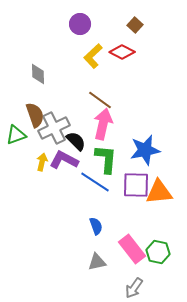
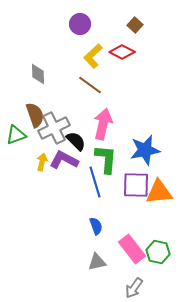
brown line: moved 10 px left, 15 px up
blue line: rotated 40 degrees clockwise
